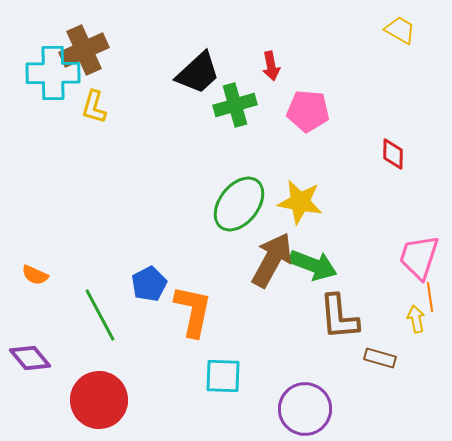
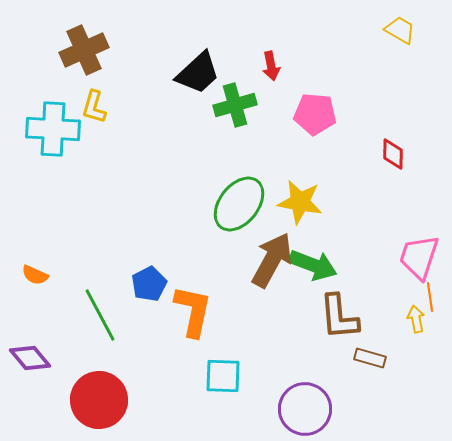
cyan cross: moved 56 px down; rotated 4 degrees clockwise
pink pentagon: moved 7 px right, 3 px down
brown rectangle: moved 10 px left
